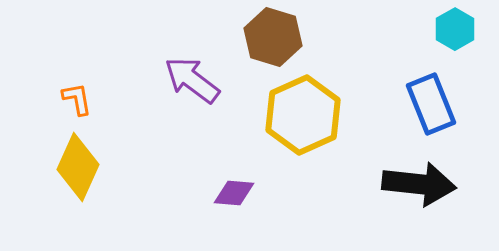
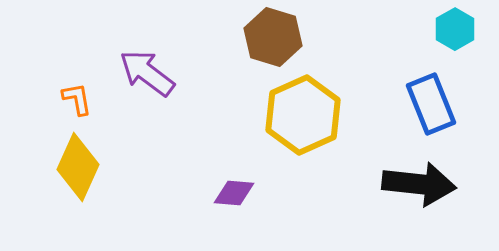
purple arrow: moved 45 px left, 7 px up
